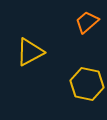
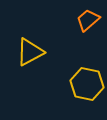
orange trapezoid: moved 1 px right, 2 px up
